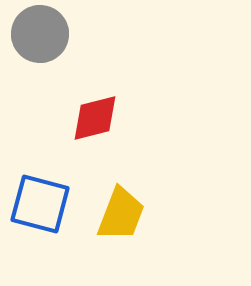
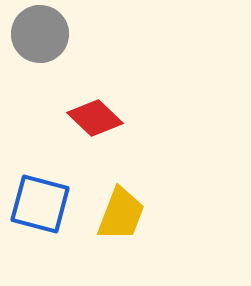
red diamond: rotated 58 degrees clockwise
